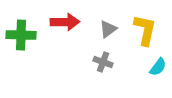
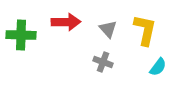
red arrow: moved 1 px right
gray triangle: rotated 36 degrees counterclockwise
